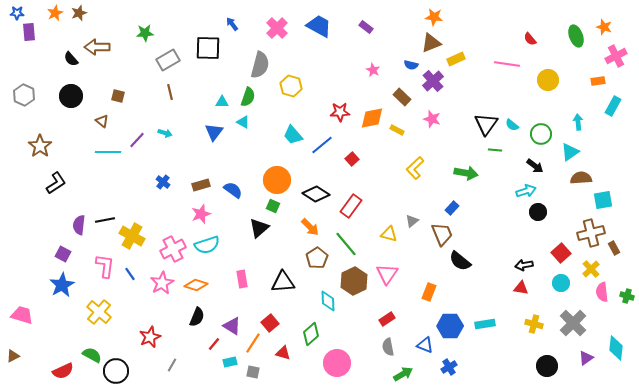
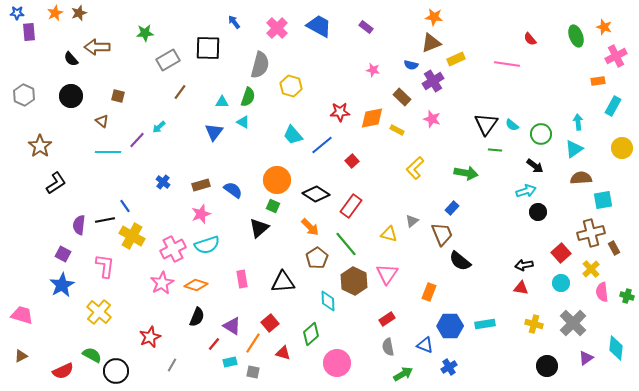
blue arrow at (232, 24): moved 2 px right, 2 px up
pink star at (373, 70): rotated 16 degrees counterclockwise
yellow circle at (548, 80): moved 74 px right, 68 px down
purple cross at (433, 81): rotated 10 degrees clockwise
brown line at (170, 92): moved 10 px right; rotated 49 degrees clockwise
cyan arrow at (165, 133): moved 6 px left, 6 px up; rotated 120 degrees clockwise
cyan triangle at (570, 152): moved 4 px right, 3 px up
red square at (352, 159): moved 2 px down
blue line at (130, 274): moved 5 px left, 68 px up
brown hexagon at (354, 281): rotated 8 degrees counterclockwise
brown triangle at (13, 356): moved 8 px right
